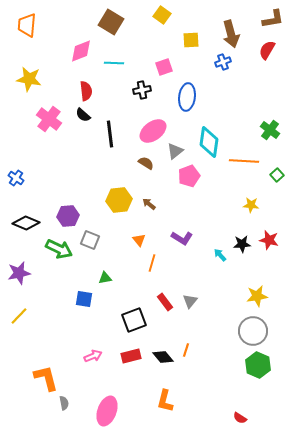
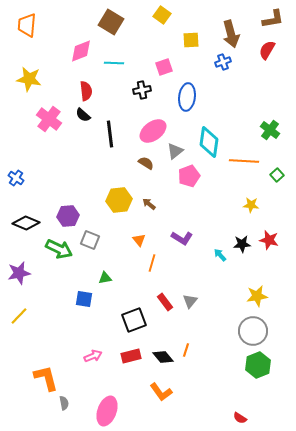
green hexagon at (258, 365): rotated 15 degrees clockwise
orange L-shape at (165, 401): moved 4 px left, 9 px up; rotated 50 degrees counterclockwise
